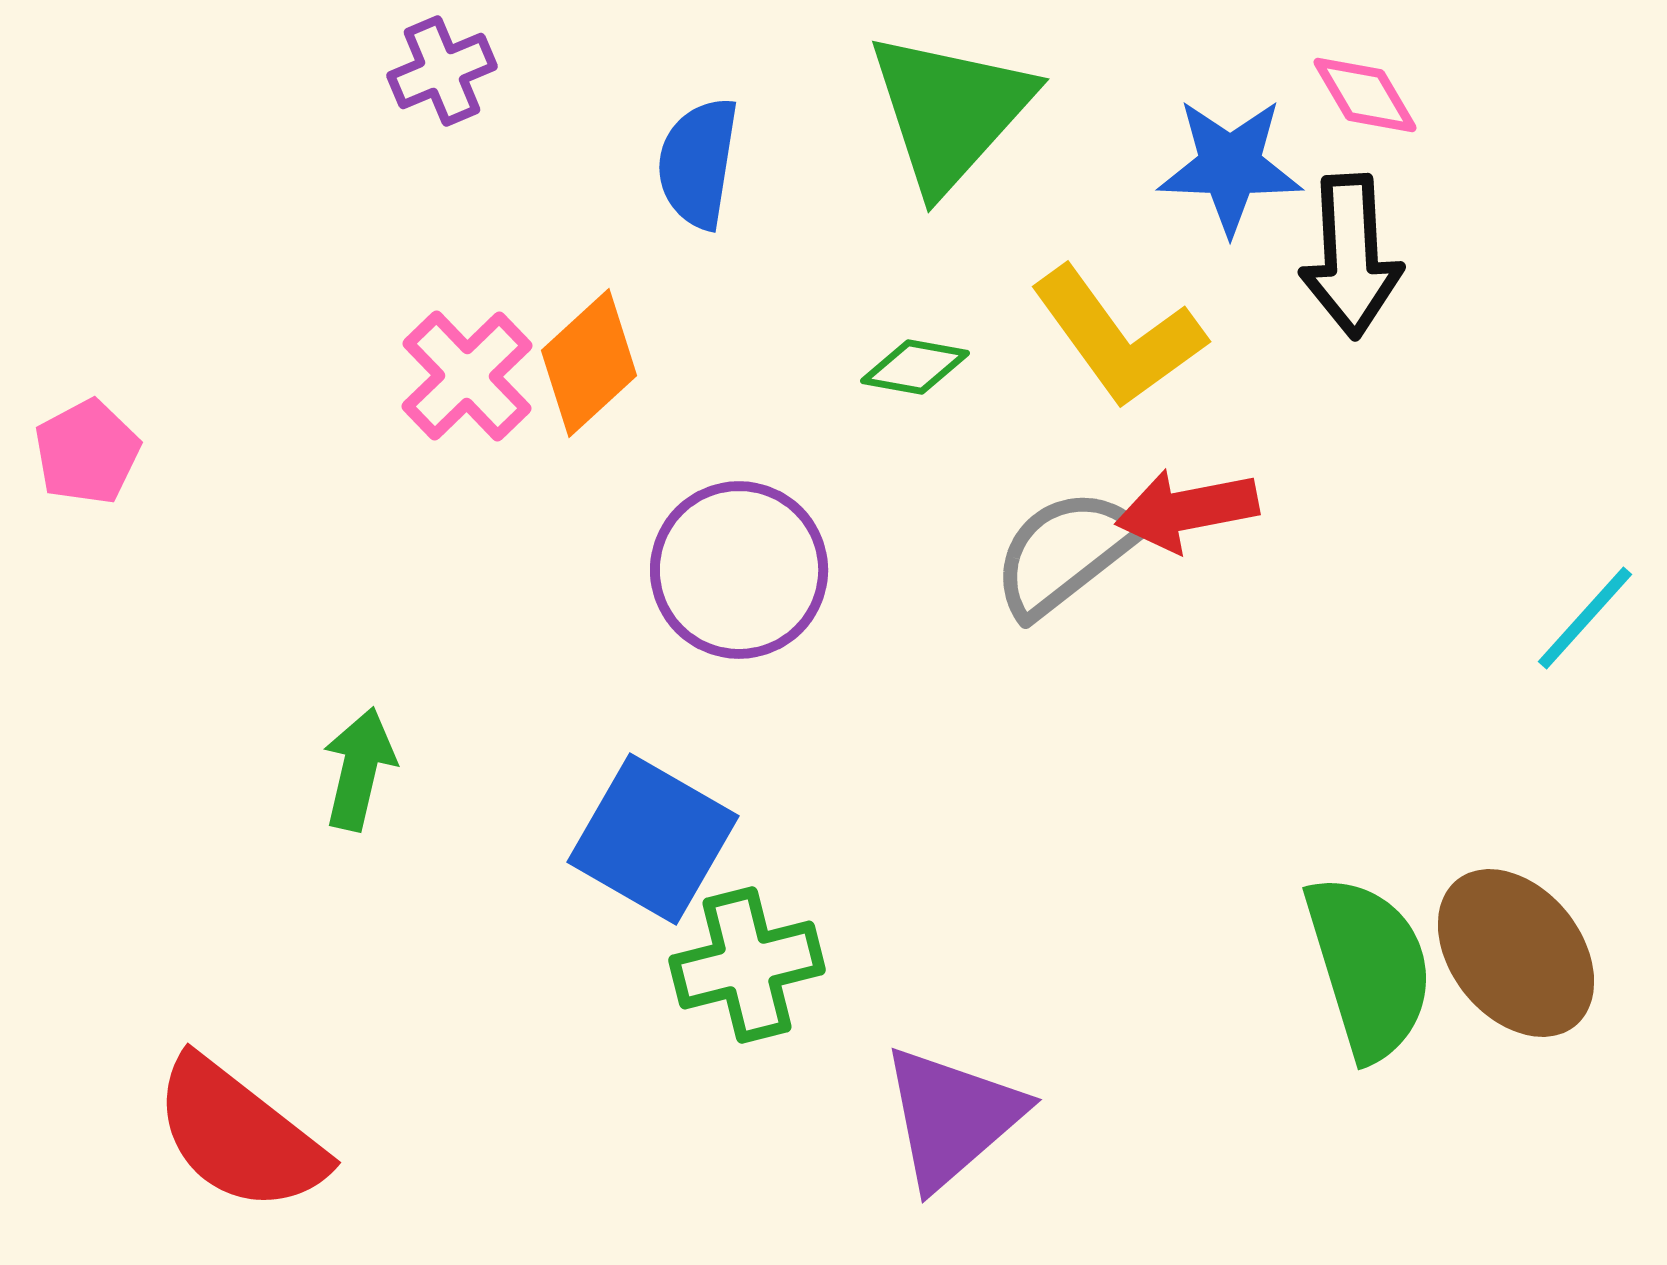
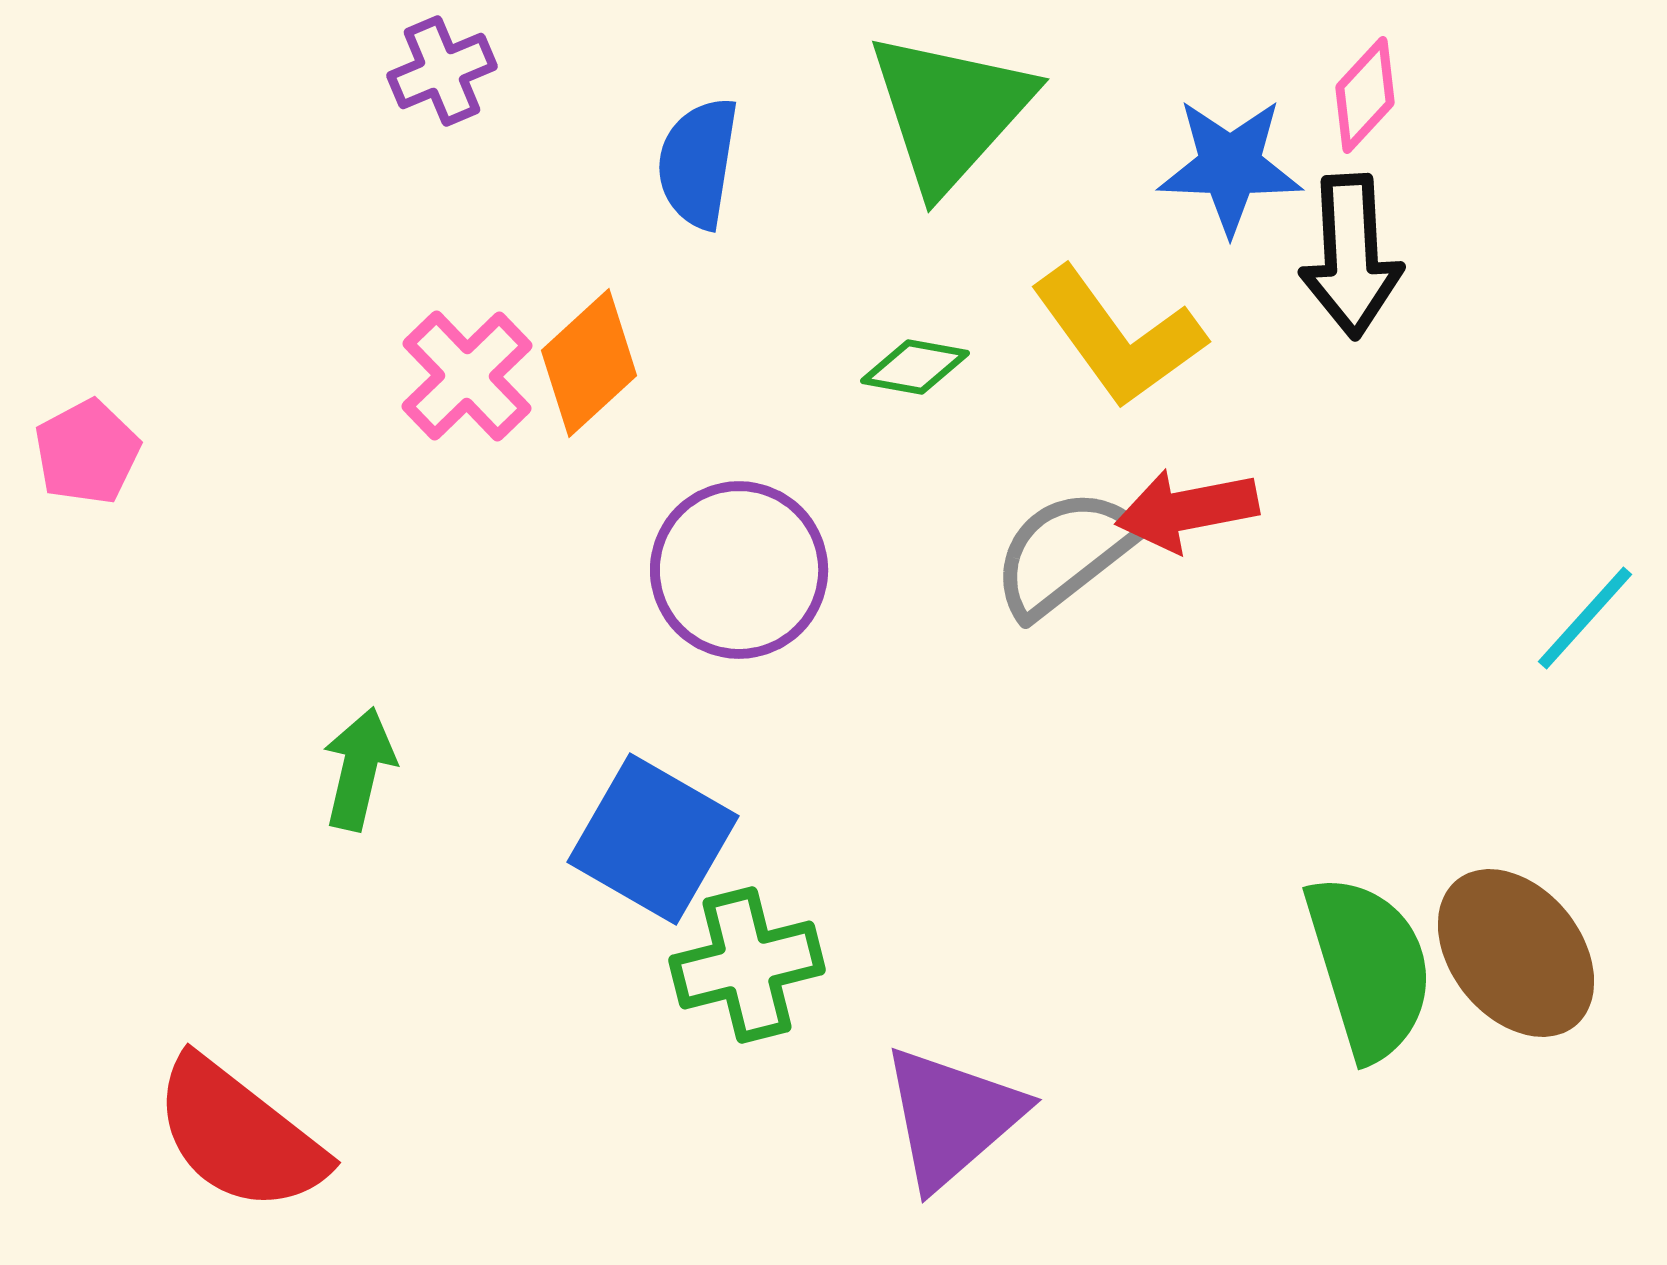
pink diamond: rotated 73 degrees clockwise
